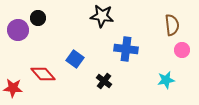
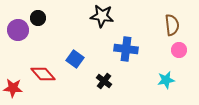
pink circle: moved 3 px left
